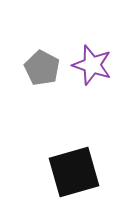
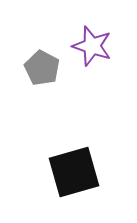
purple star: moved 19 px up
